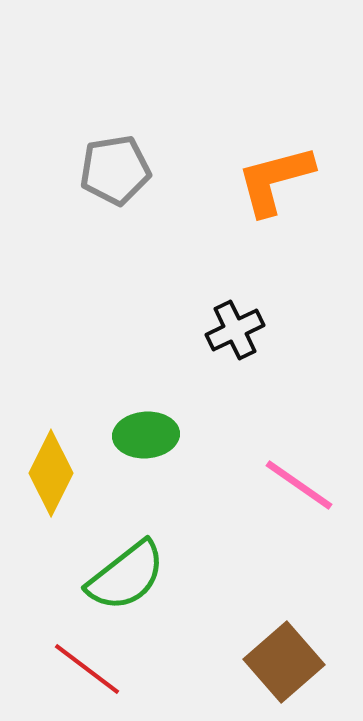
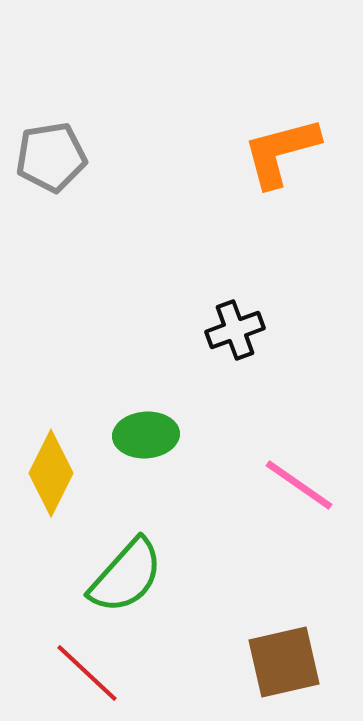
gray pentagon: moved 64 px left, 13 px up
orange L-shape: moved 6 px right, 28 px up
black cross: rotated 6 degrees clockwise
green semicircle: rotated 10 degrees counterclockwise
brown square: rotated 28 degrees clockwise
red line: moved 4 px down; rotated 6 degrees clockwise
